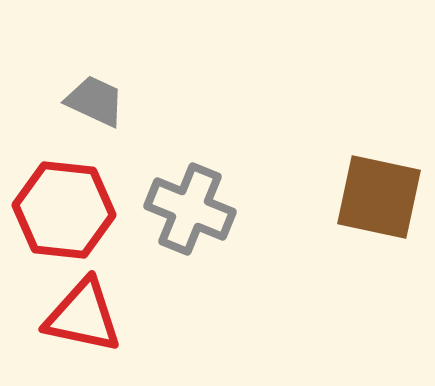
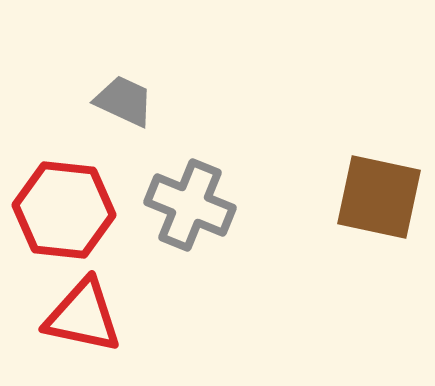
gray trapezoid: moved 29 px right
gray cross: moved 4 px up
